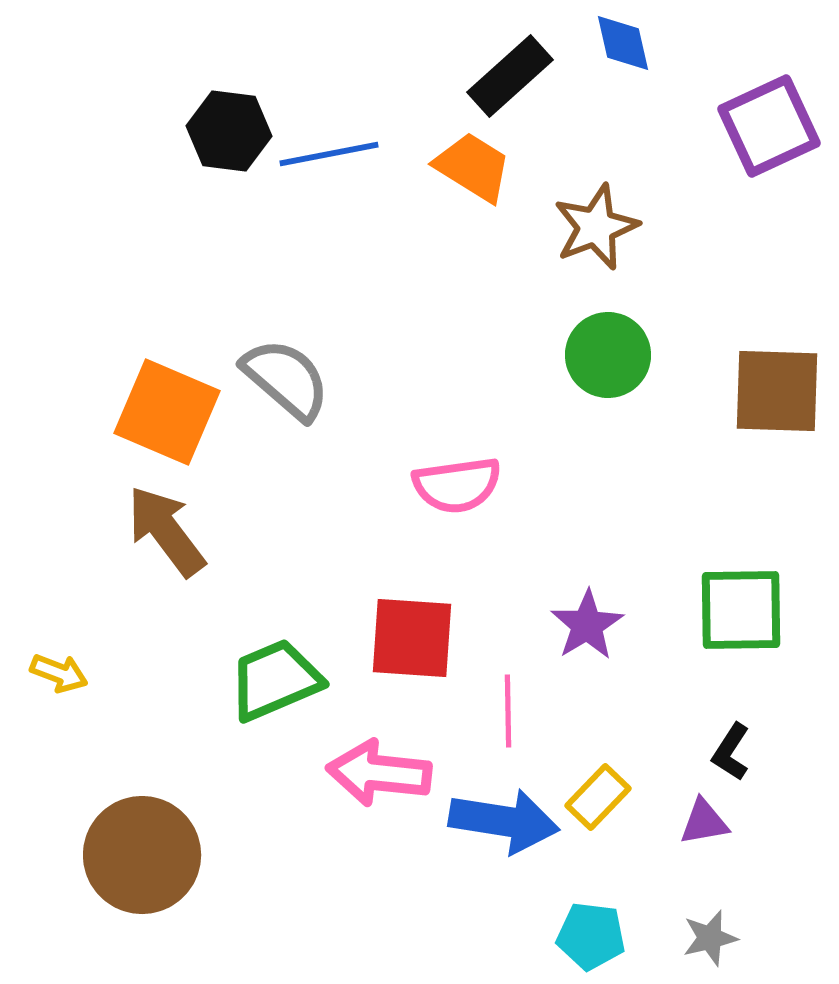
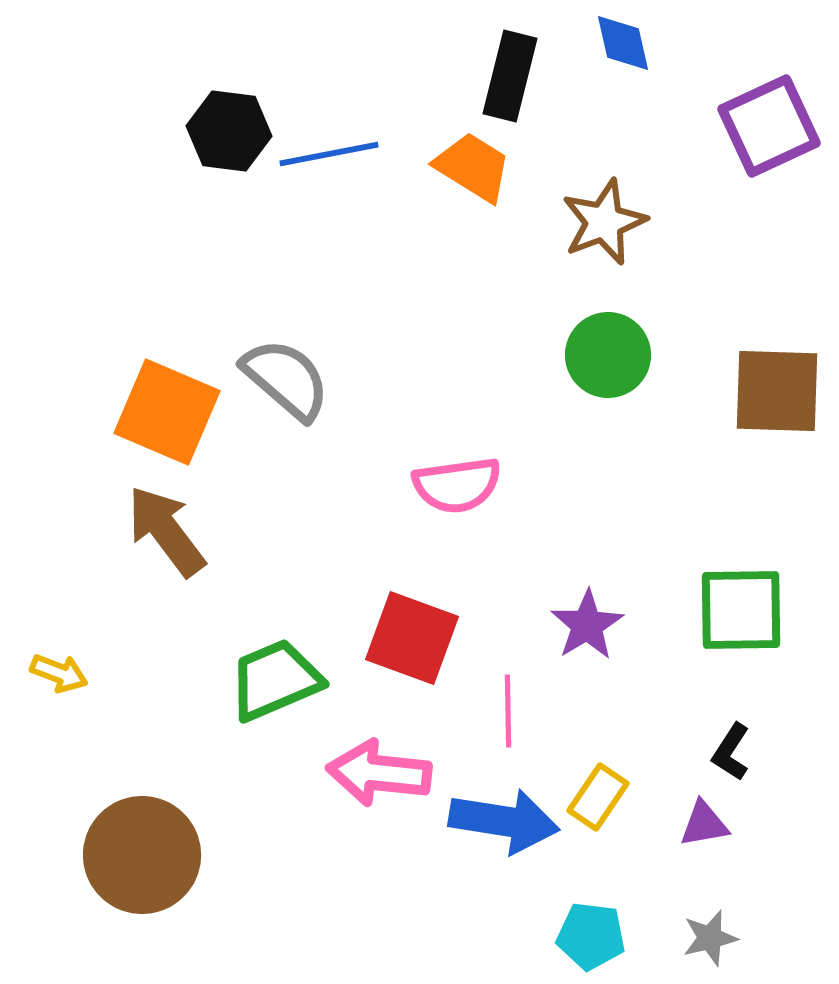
black rectangle: rotated 34 degrees counterclockwise
brown star: moved 8 px right, 5 px up
red square: rotated 16 degrees clockwise
yellow rectangle: rotated 10 degrees counterclockwise
purple triangle: moved 2 px down
